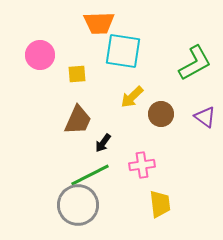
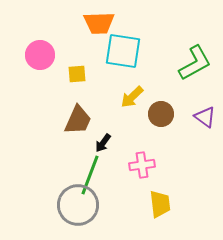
green line: rotated 42 degrees counterclockwise
